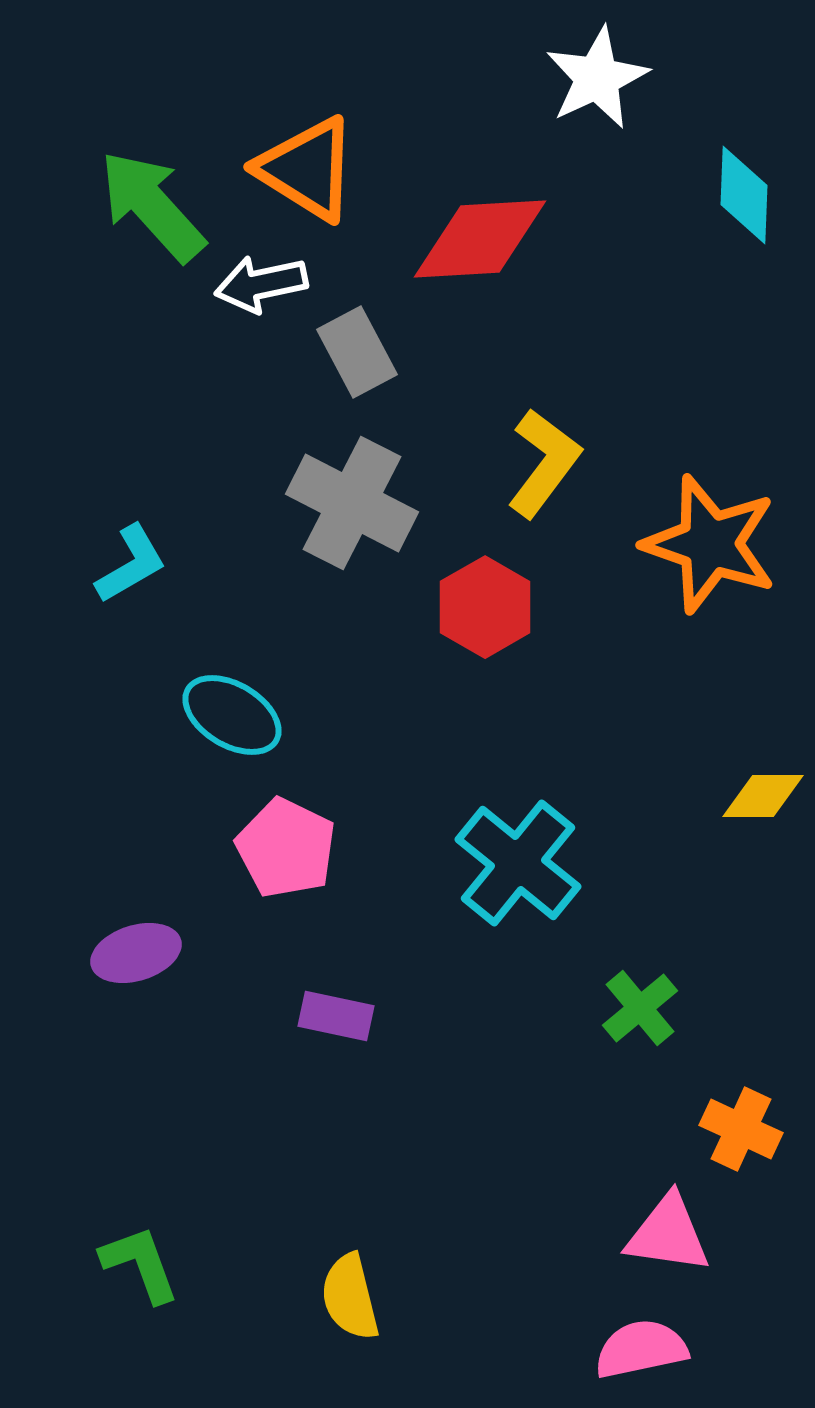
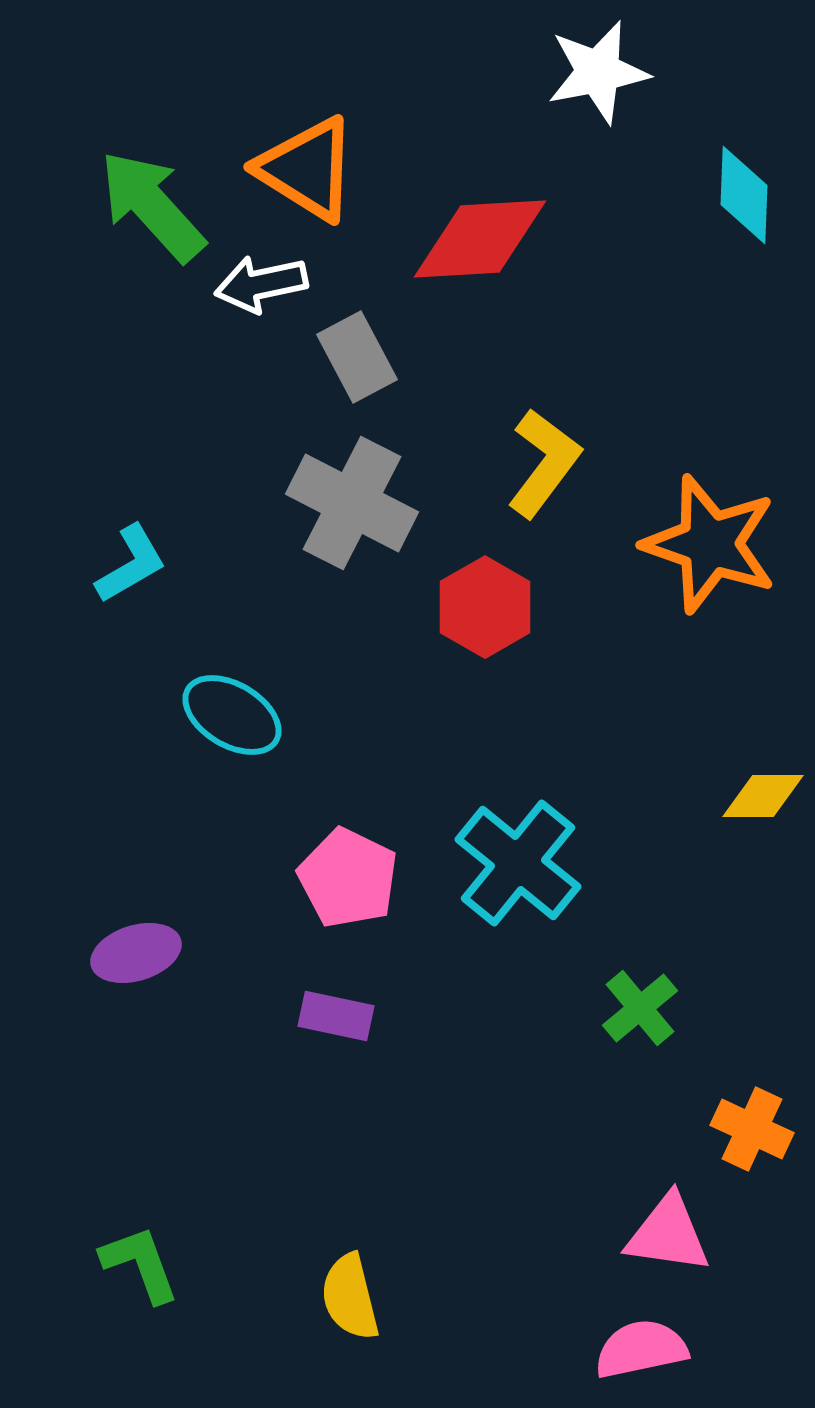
white star: moved 1 px right, 6 px up; rotated 14 degrees clockwise
gray rectangle: moved 5 px down
pink pentagon: moved 62 px right, 30 px down
orange cross: moved 11 px right
